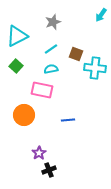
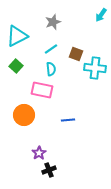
cyan semicircle: rotated 96 degrees clockwise
